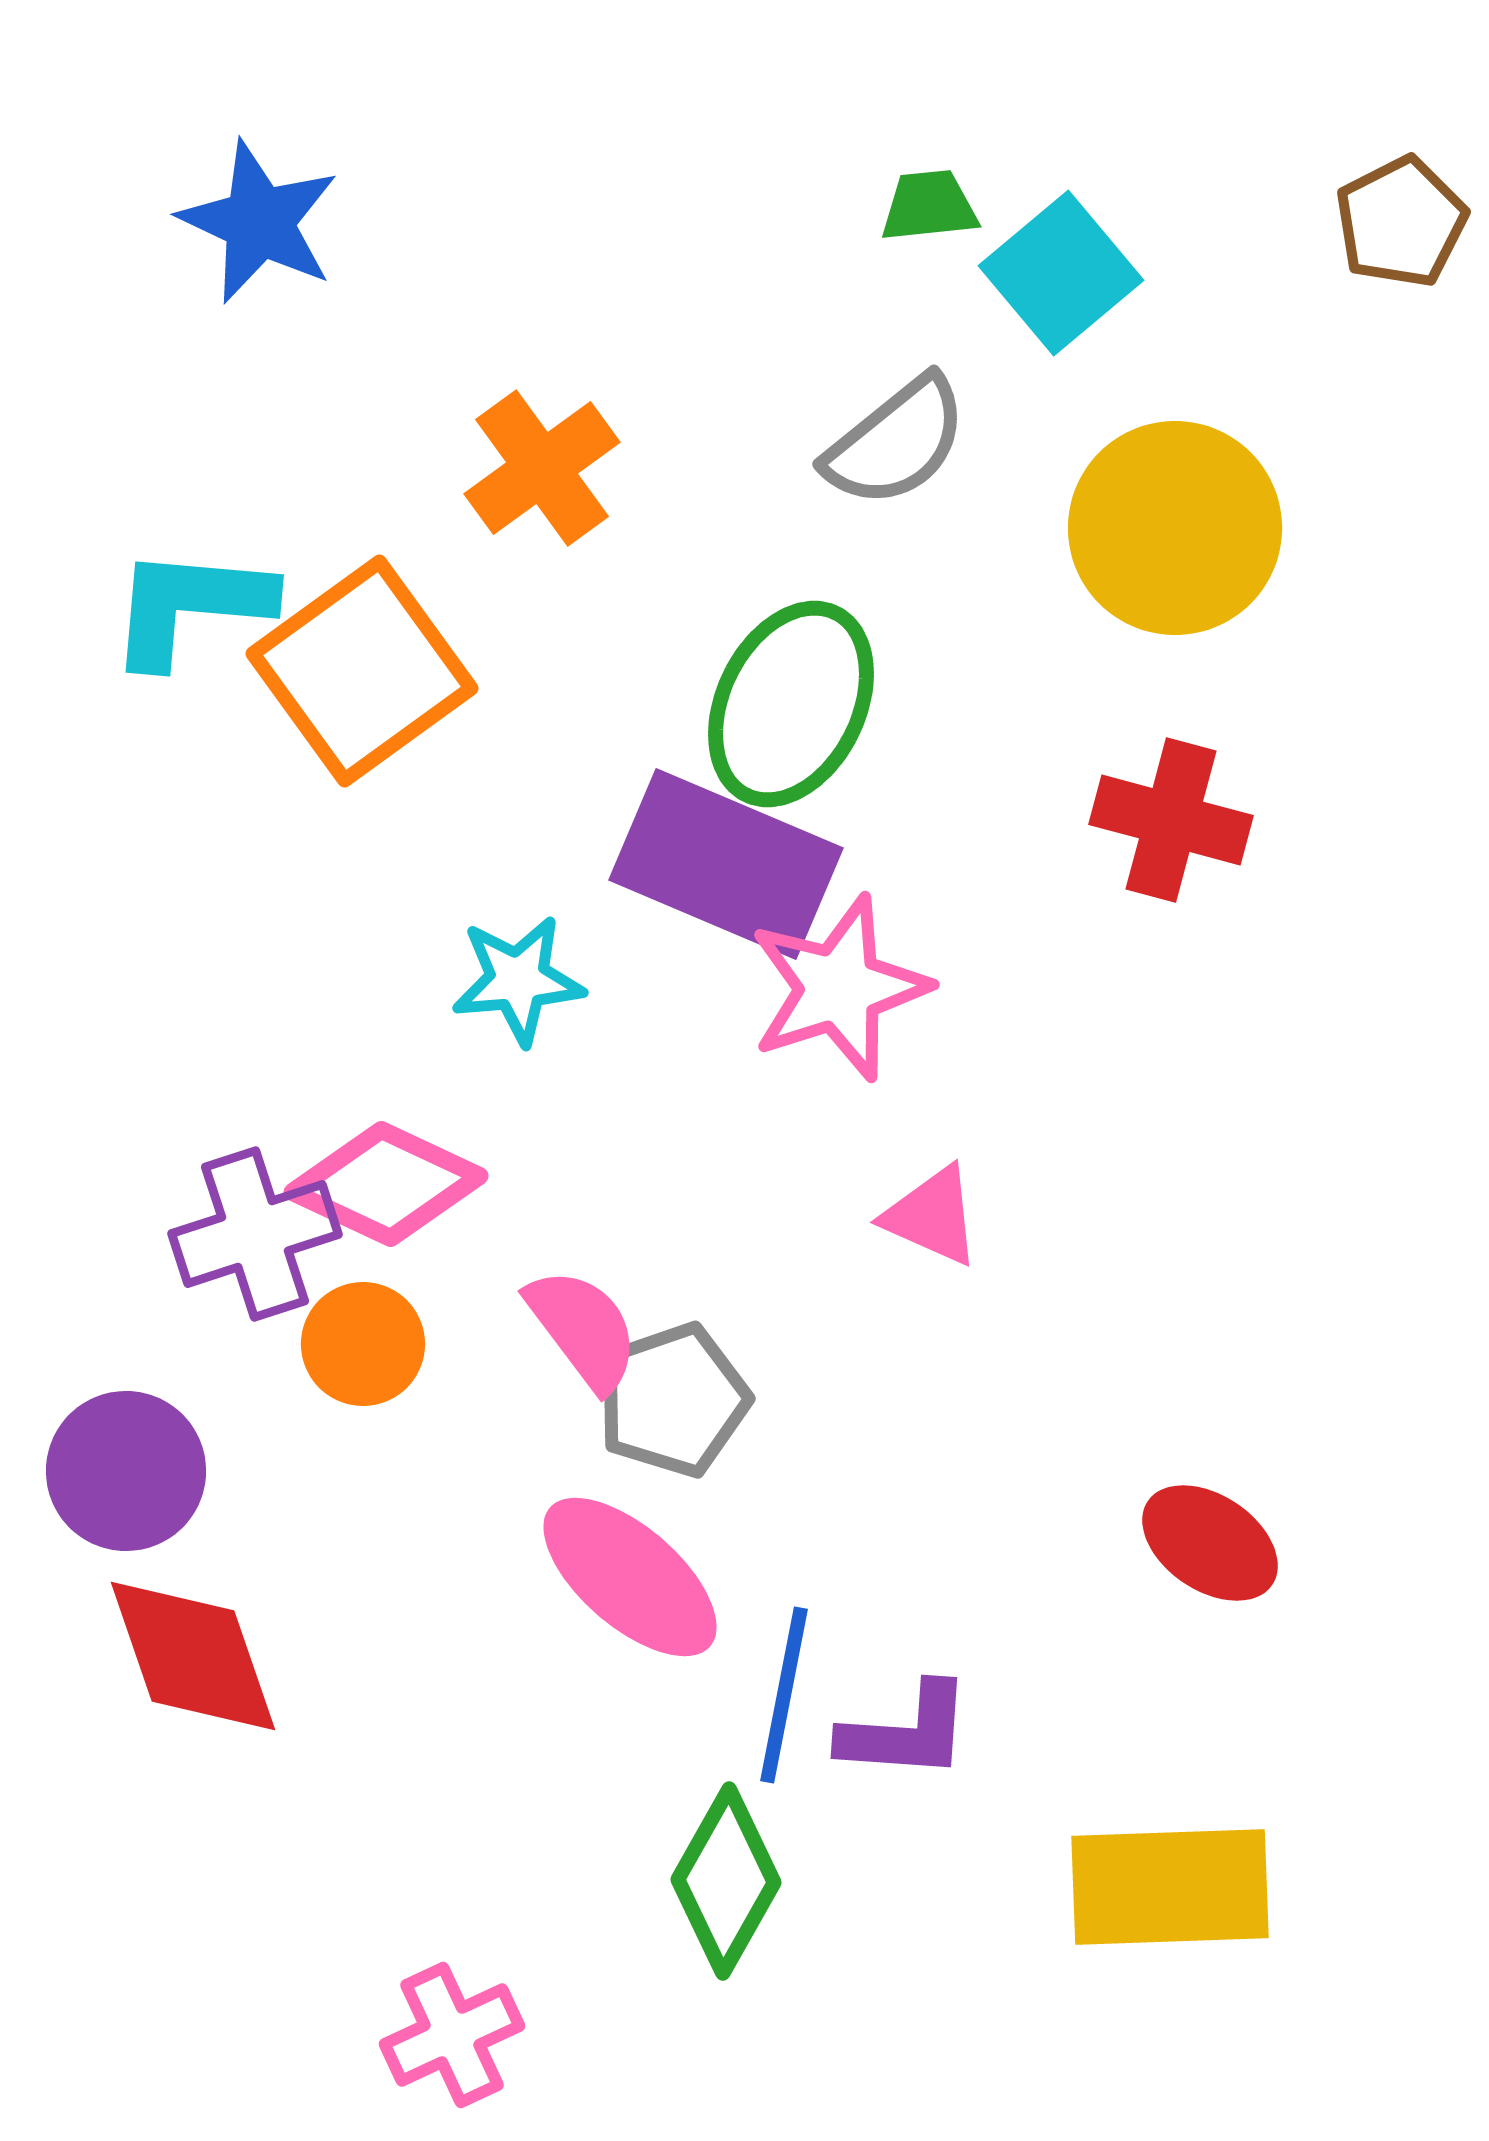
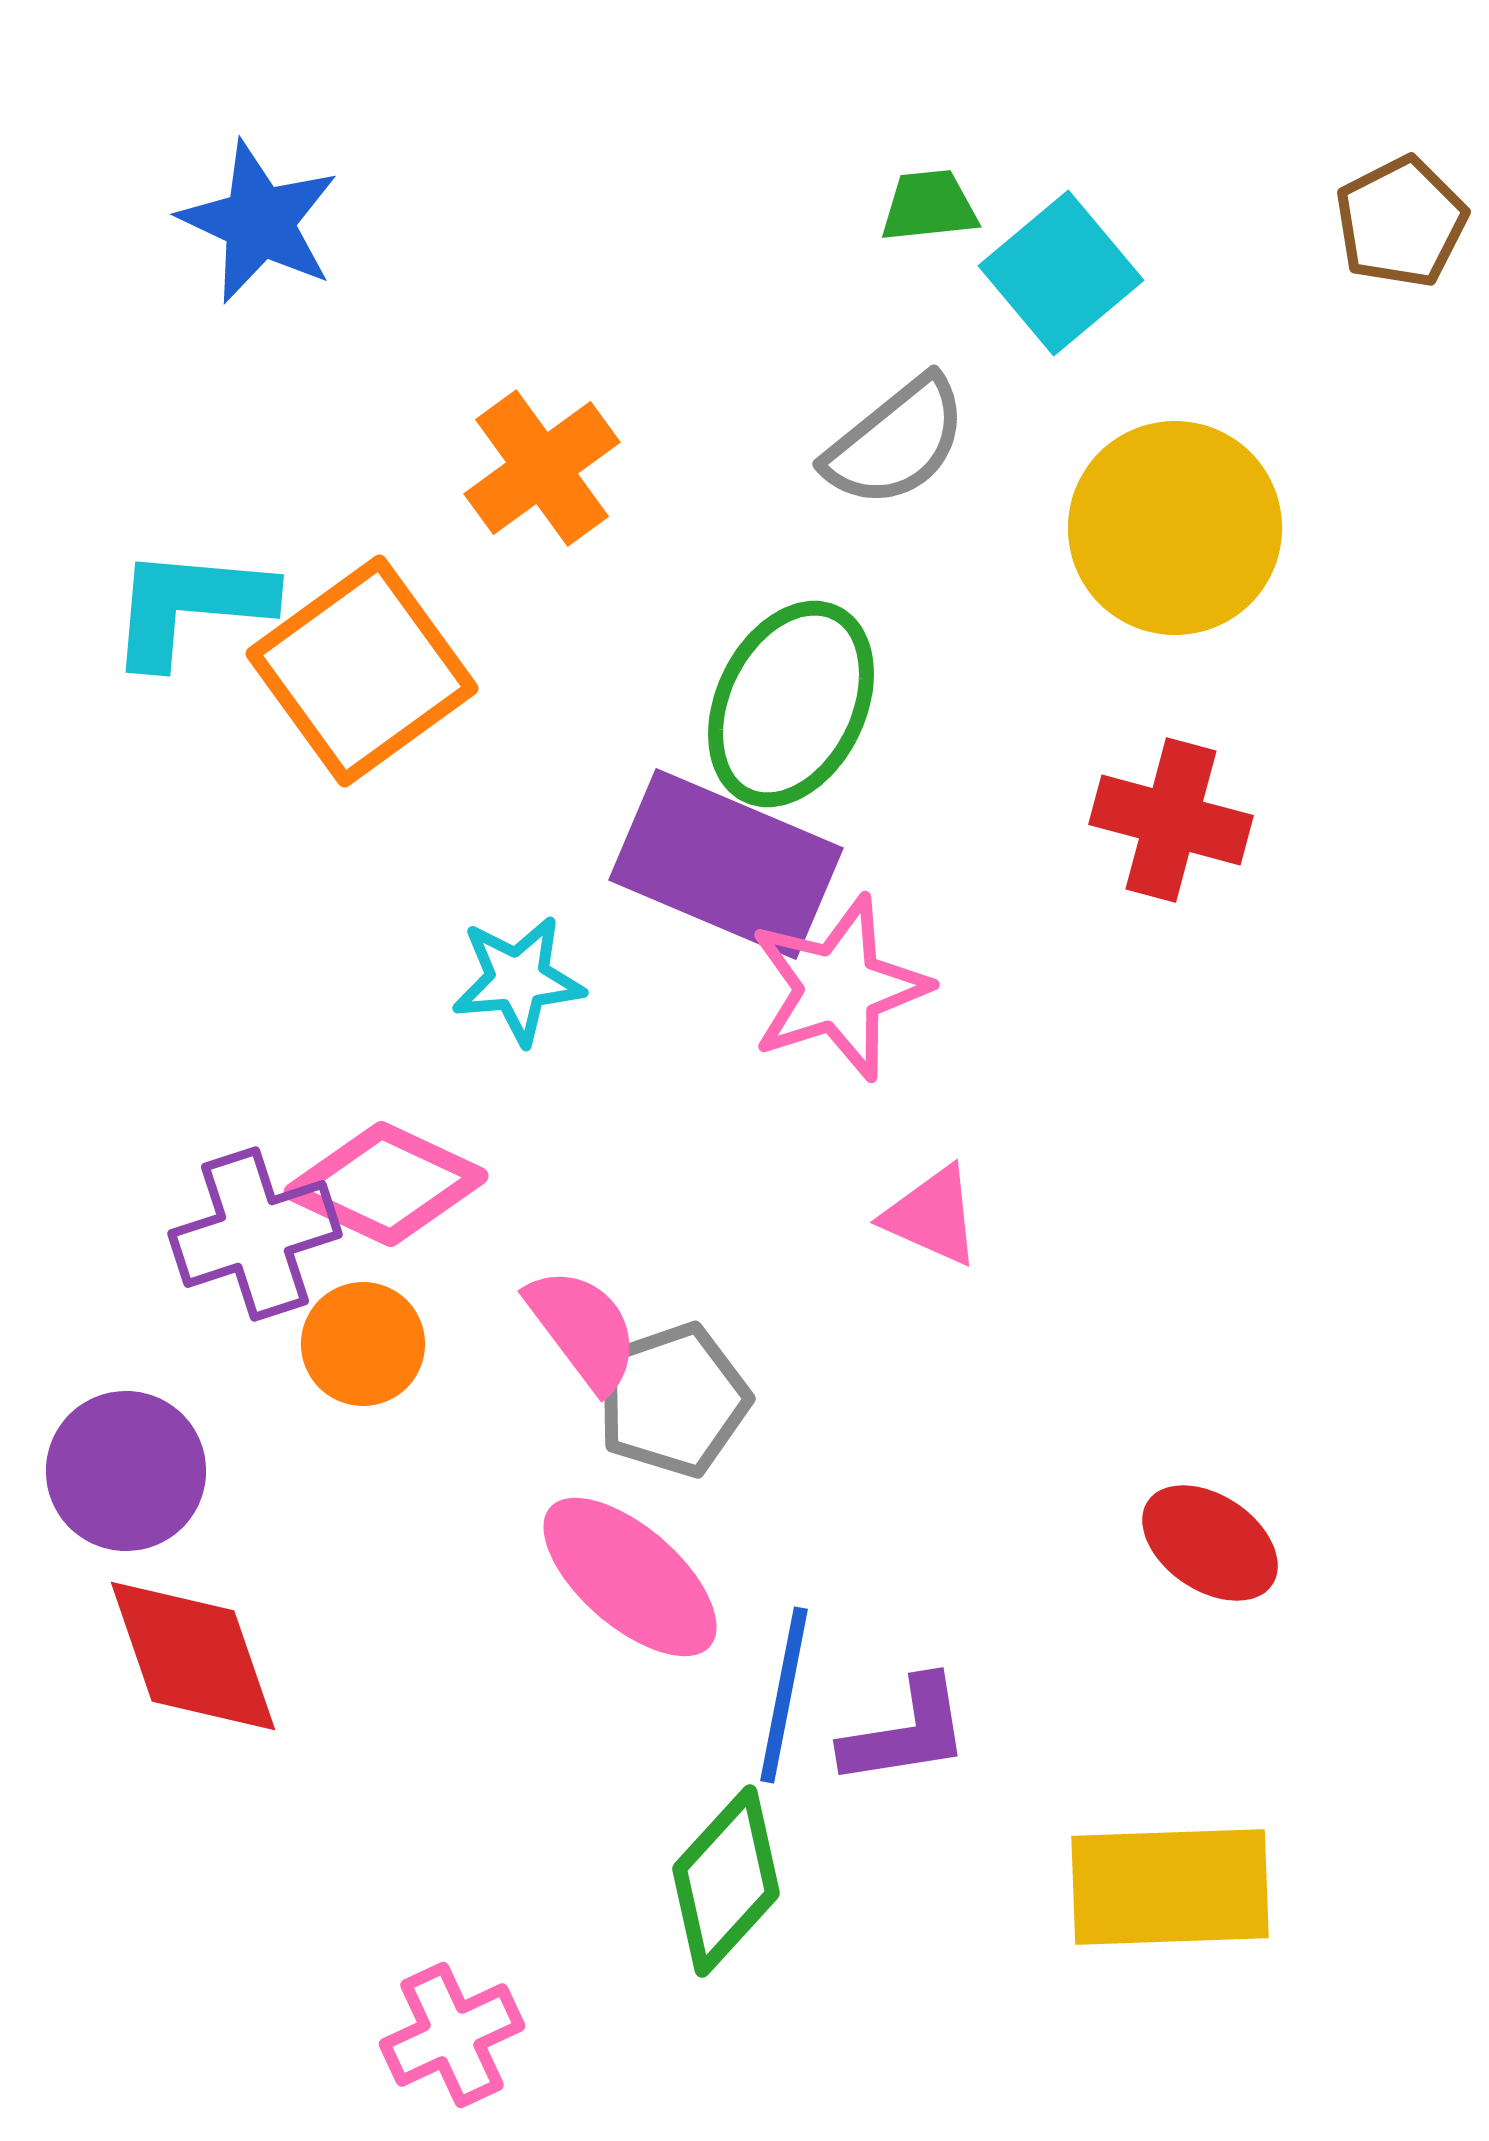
purple L-shape: rotated 13 degrees counterclockwise
green diamond: rotated 13 degrees clockwise
